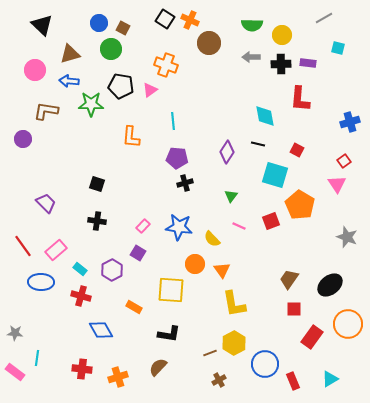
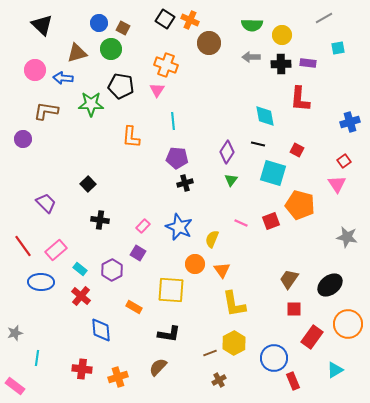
cyan square at (338, 48): rotated 24 degrees counterclockwise
brown triangle at (70, 54): moved 7 px right, 1 px up
blue arrow at (69, 81): moved 6 px left, 3 px up
pink triangle at (150, 90): moved 7 px right; rotated 21 degrees counterclockwise
cyan square at (275, 175): moved 2 px left, 2 px up
black square at (97, 184): moved 9 px left; rotated 28 degrees clockwise
green triangle at (231, 196): moved 16 px up
orange pentagon at (300, 205): rotated 16 degrees counterclockwise
black cross at (97, 221): moved 3 px right, 1 px up
pink line at (239, 226): moved 2 px right, 3 px up
blue star at (179, 227): rotated 16 degrees clockwise
gray star at (347, 237): rotated 10 degrees counterclockwise
yellow semicircle at (212, 239): rotated 66 degrees clockwise
red cross at (81, 296): rotated 24 degrees clockwise
blue diamond at (101, 330): rotated 25 degrees clockwise
gray star at (15, 333): rotated 21 degrees counterclockwise
blue circle at (265, 364): moved 9 px right, 6 px up
pink rectangle at (15, 372): moved 14 px down
cyan triangle at (330, 379): moved 5 px right, 9 px up
